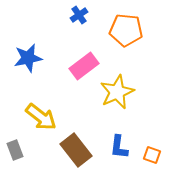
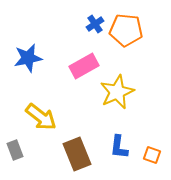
blue cross: moved 16 px right, 9 px down
pink rectangle: rotated 8 degrees clockwise
brown rectangle: moved 1 px right, 4 px down; rotated 16 degrees clockwise
